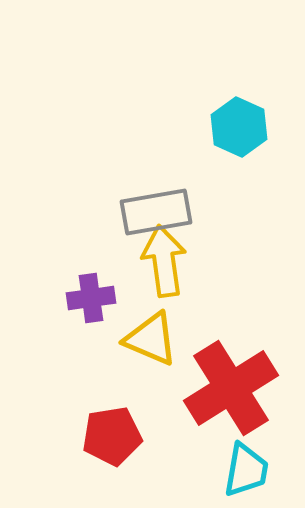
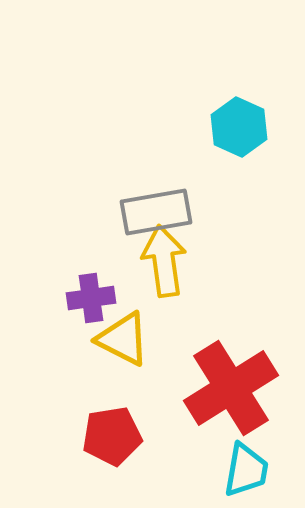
yellow triangle: moved 28 px left; rotated 4 degrees clockwise
